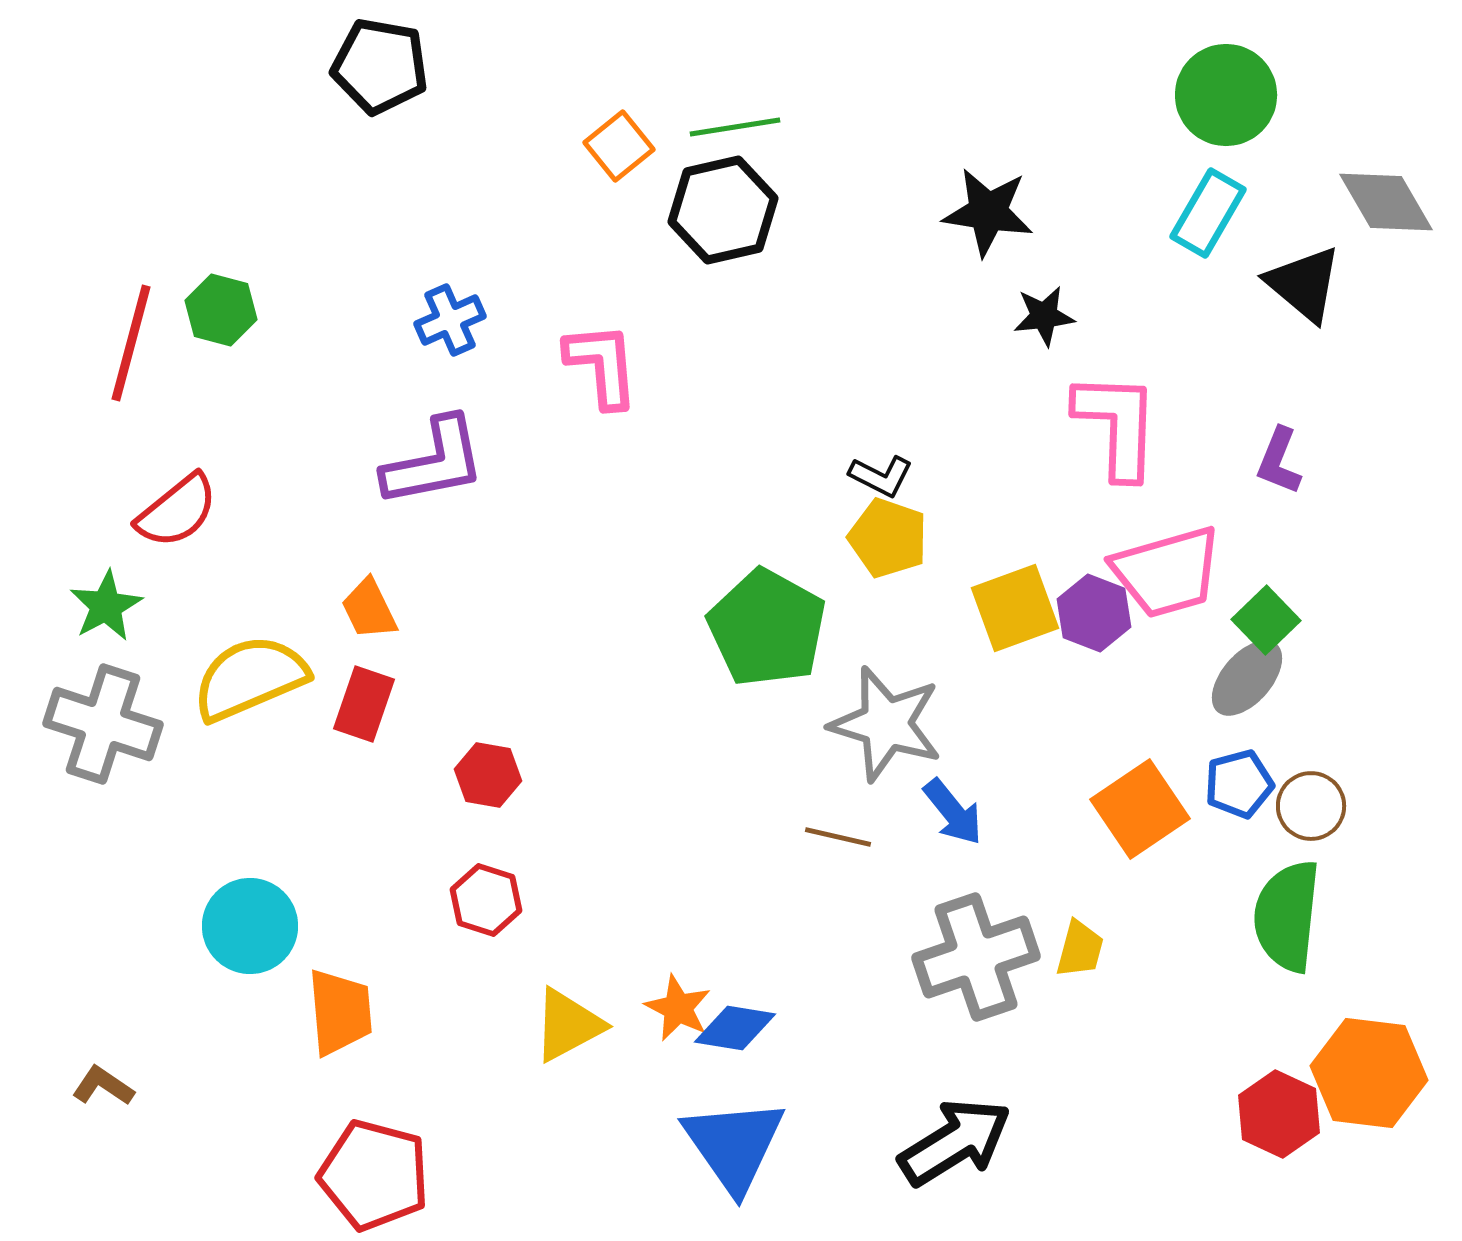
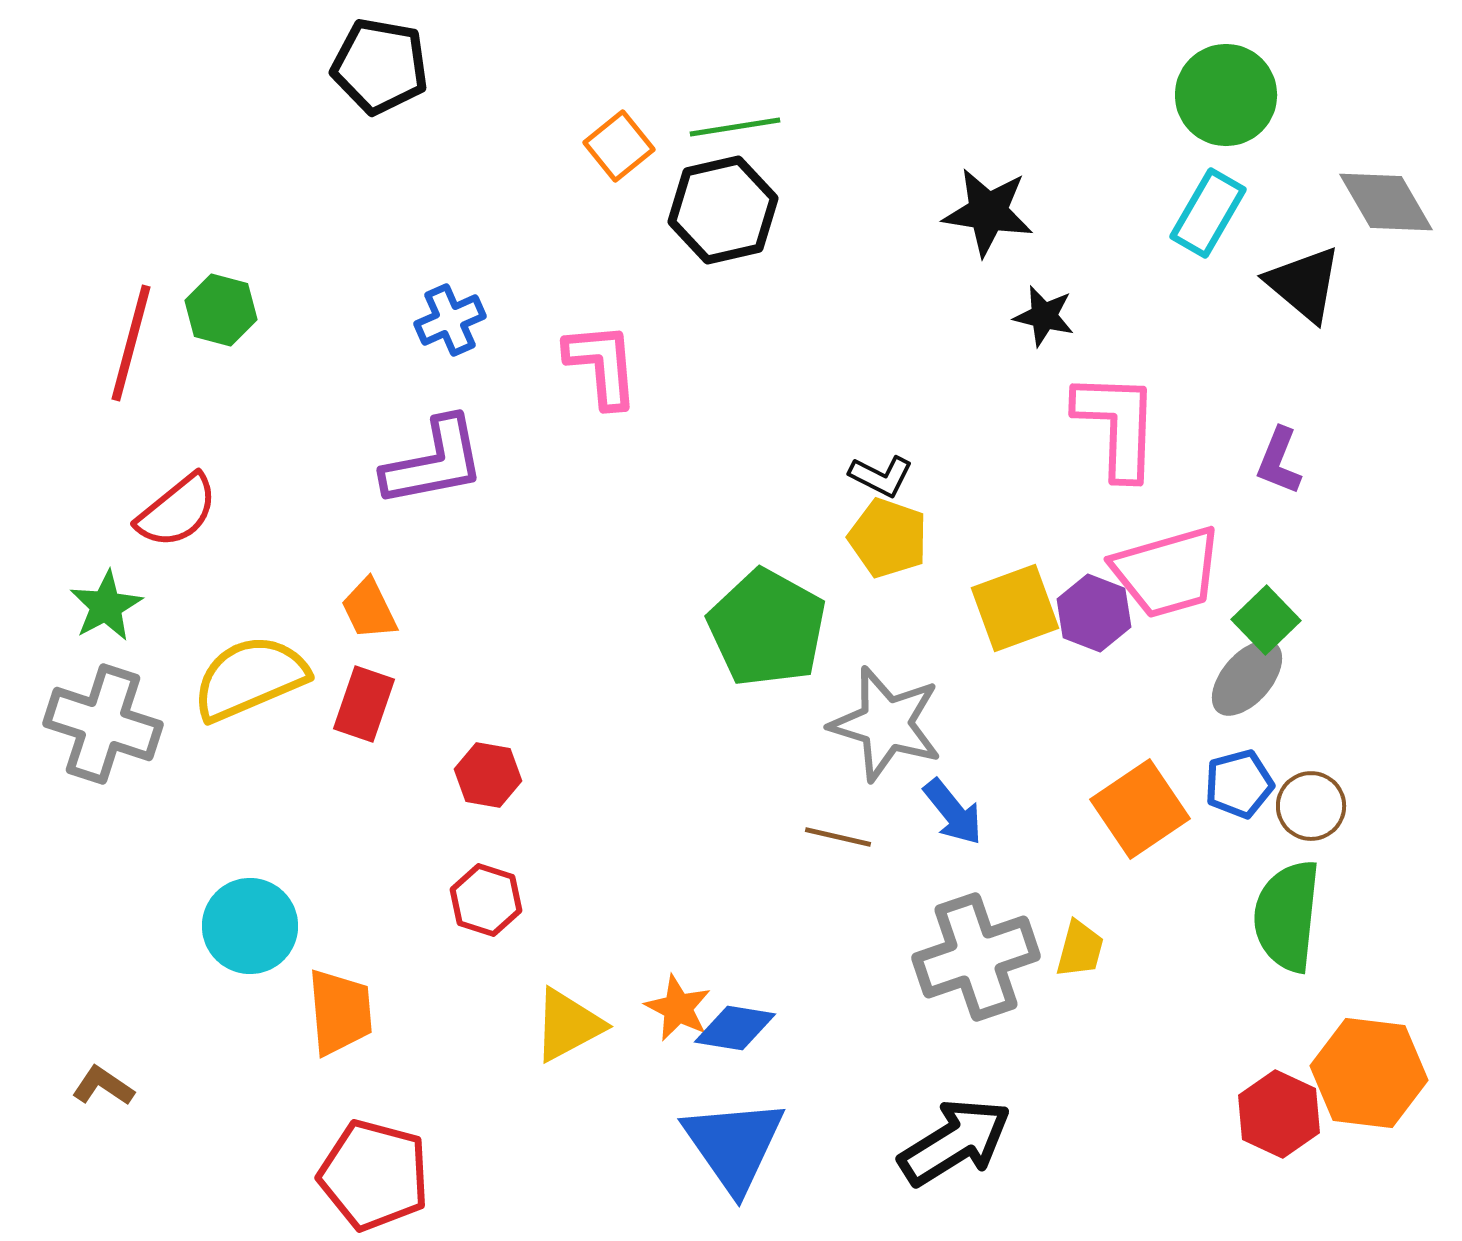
black star at (1044, 316): rotated 20 degrees clockwise
